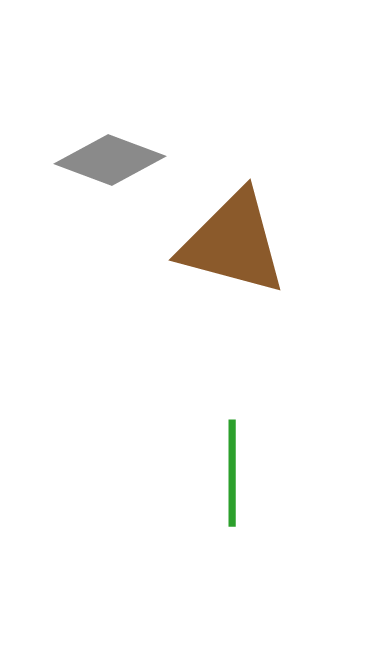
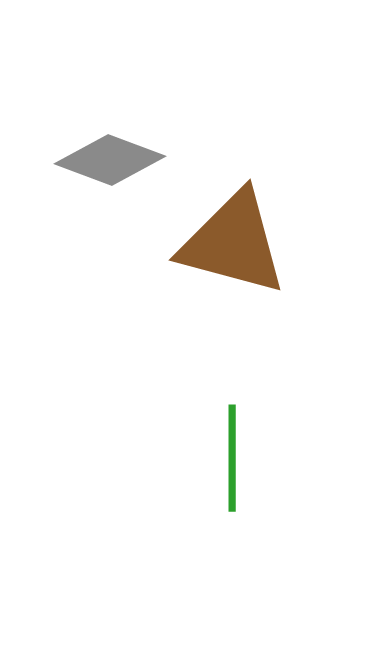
green line: moved 15 px up
